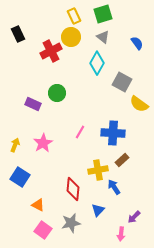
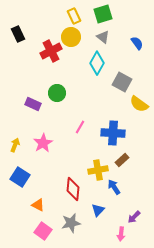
pink line: moved 5 px up
pink square: moved 1 px down
